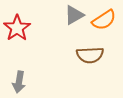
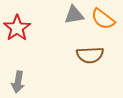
gray triangle: rotated 20 degrees clockwise
orange semicircle: moved 1 px left, 1 px up; rotated 70 degrees clockwise
gray arrow: moved 1 px left
